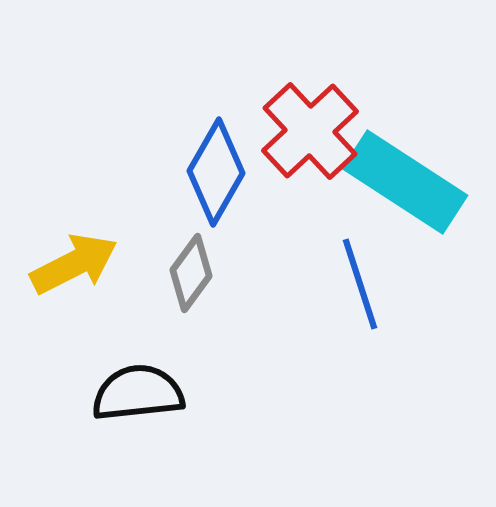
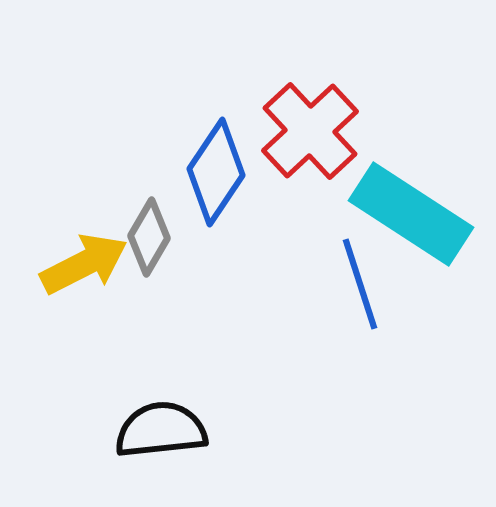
blue diamond: rotated 4 degrees clockwise
cyan rectangle: moved 6 px right, 32 px down
yellow arrow: moved 10 px right
gray diamond: moved 42 px left, 36 px up; rotated 6 degrees counterclockwise
black semicircle: moved 23 px right, 37 px down
